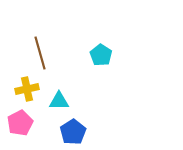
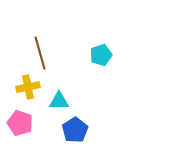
cyan pentagon: rotated 20 degrees clockwise
yellow cross: moved 1 px right, 2 px up
pink pentagon: rotated 25 degrees counterclockwise
blue pentagon: moved 2 px right, 2 px up
